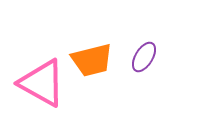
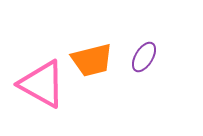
pink triangle: moved 1 px down
